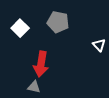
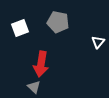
white square: rotated 24 degrees clockwise
white triangle: moved 1 px left, 3 px up; rotated 24 degrees clockwise
gray triangle: rotated 32 degrees clockwise
